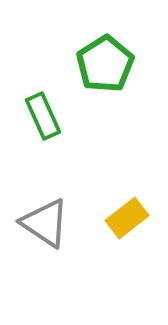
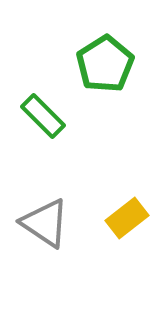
green rectangle: rotated 21 degrees counterclockwise
